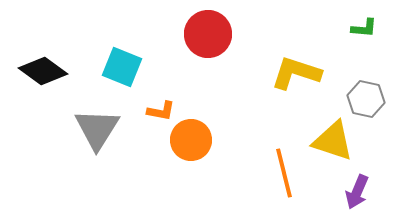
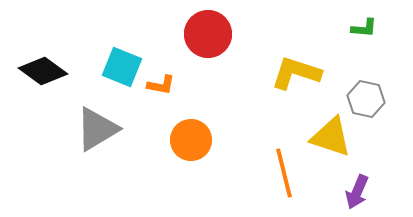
orange L-shape: moved 26 px up
gray triangle: rotated 27 degrees clockwise
yellow triangle: moved 2 px left, 4 px up
